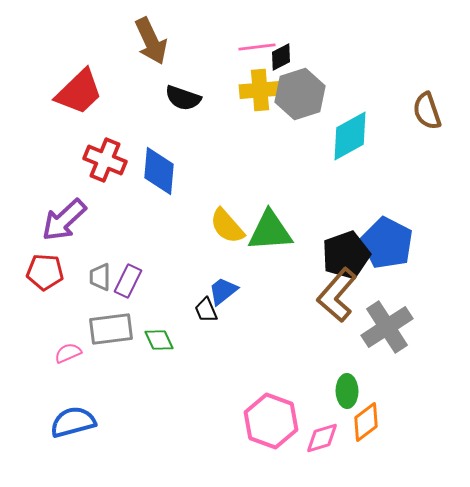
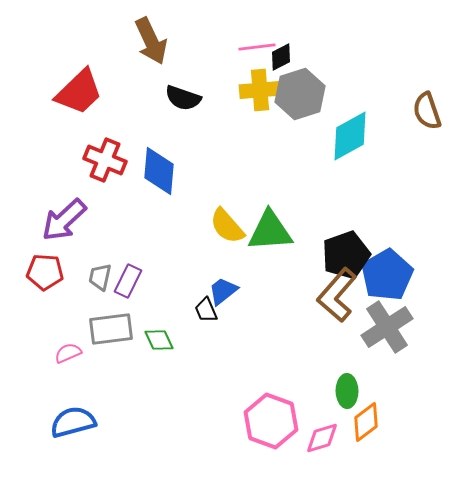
blue pentagon: moved 32 px down; rotated 15 degrees clockwise
gray trapezoid: rotated 12 degrees clockwise
